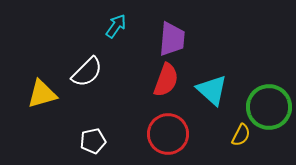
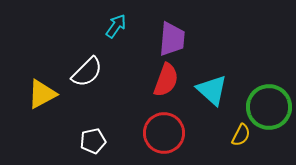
yellow triangle: rotated 12 degrees counterclockwise
red circle: moved 4 px left, 1 px up
